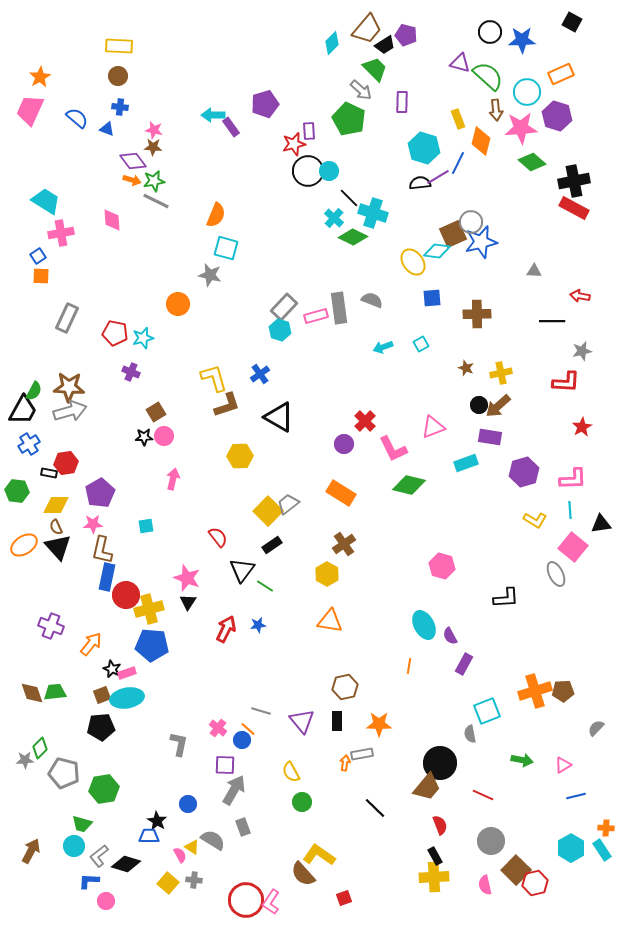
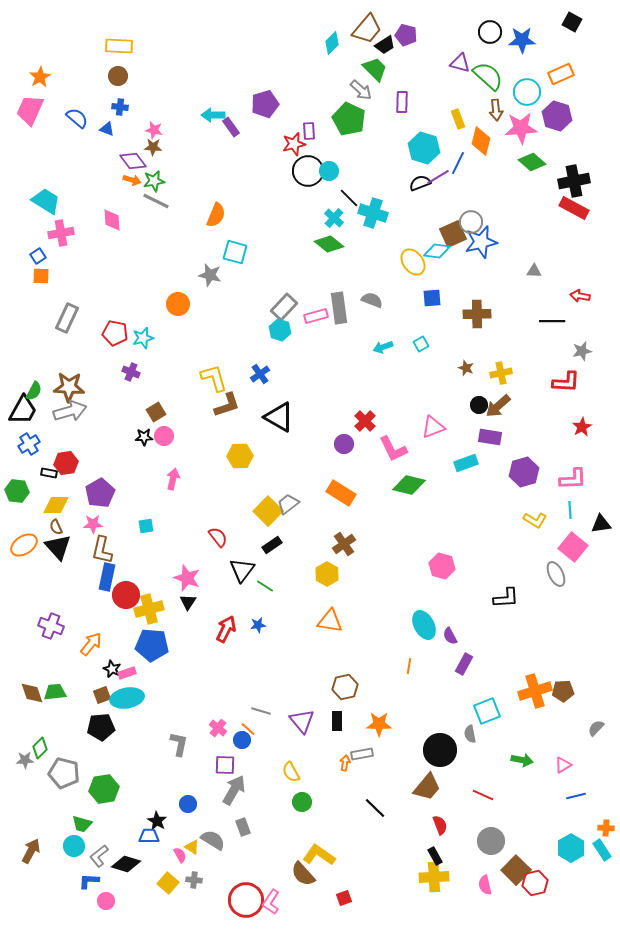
black semicircle at (420, 183): rotated 15 degrees counterclockwise
green diamond at (353, 237): moved 24 px left, 7 px down; rotated 12 degrees clockwise
cyan square at (226, 248): moved 9 px right, 4 px down
black circle at (440, 763): moved 13 px up
